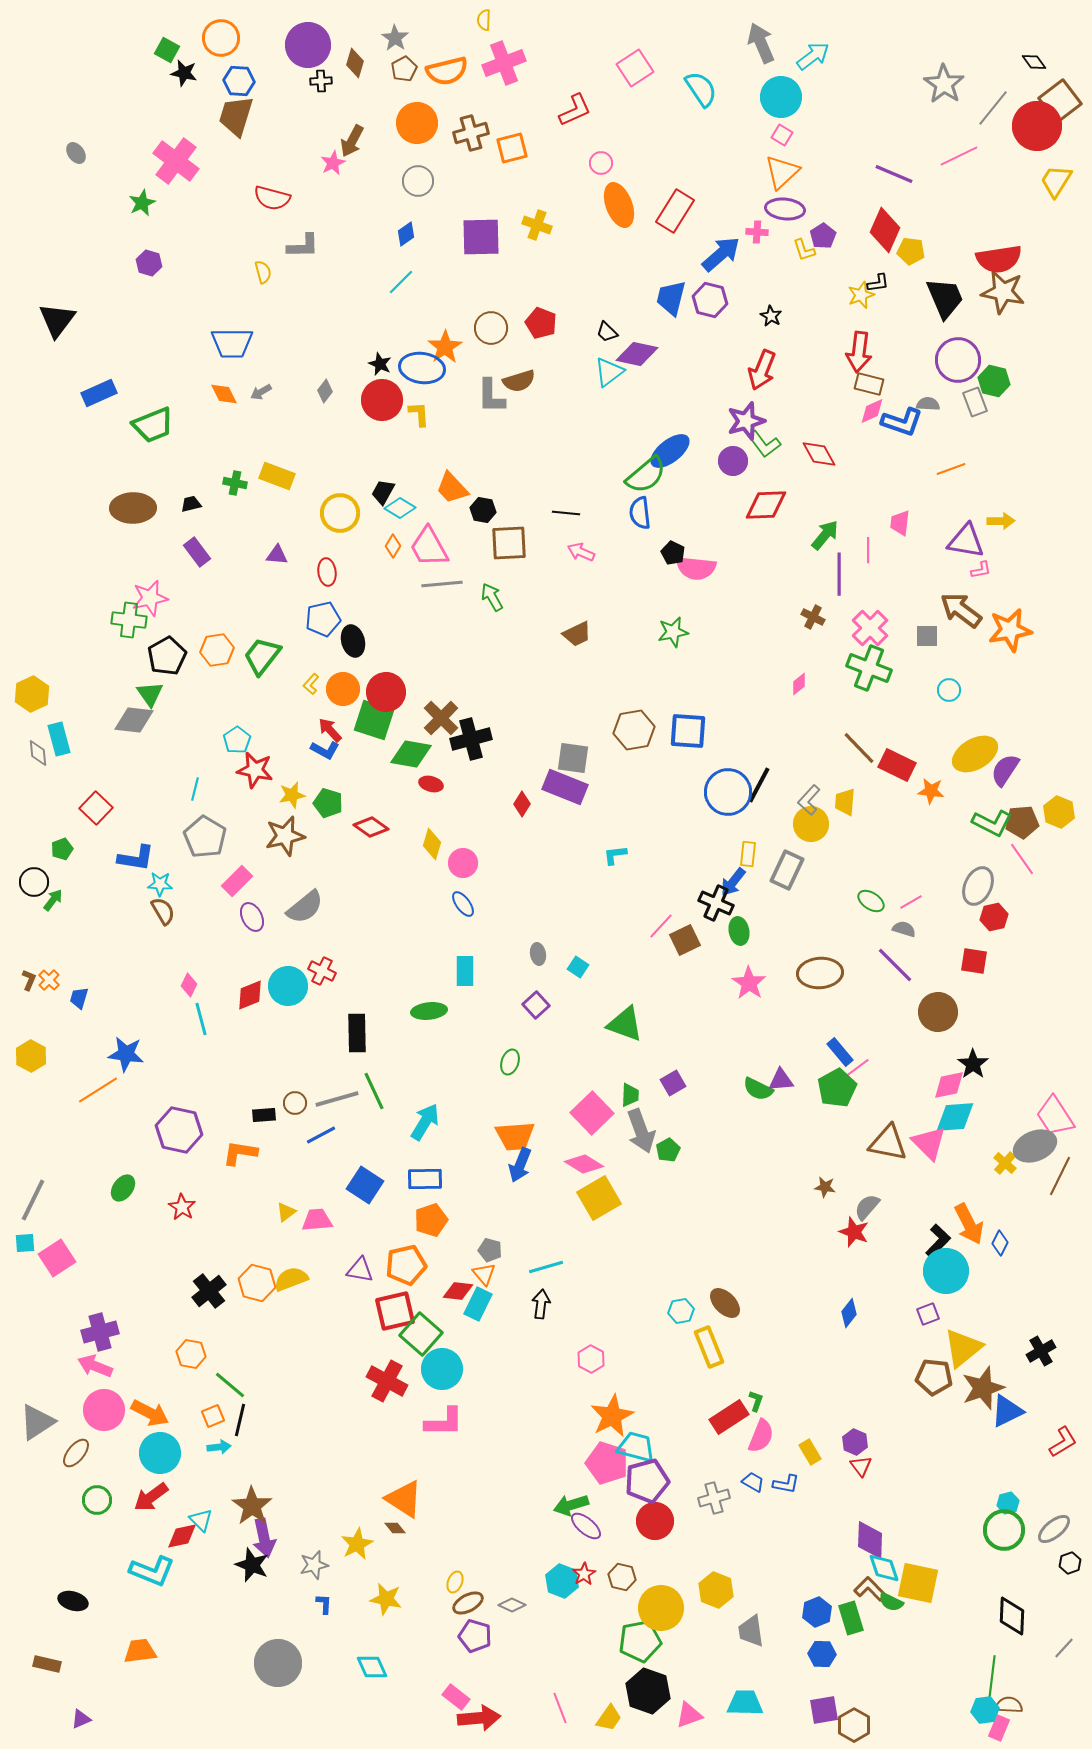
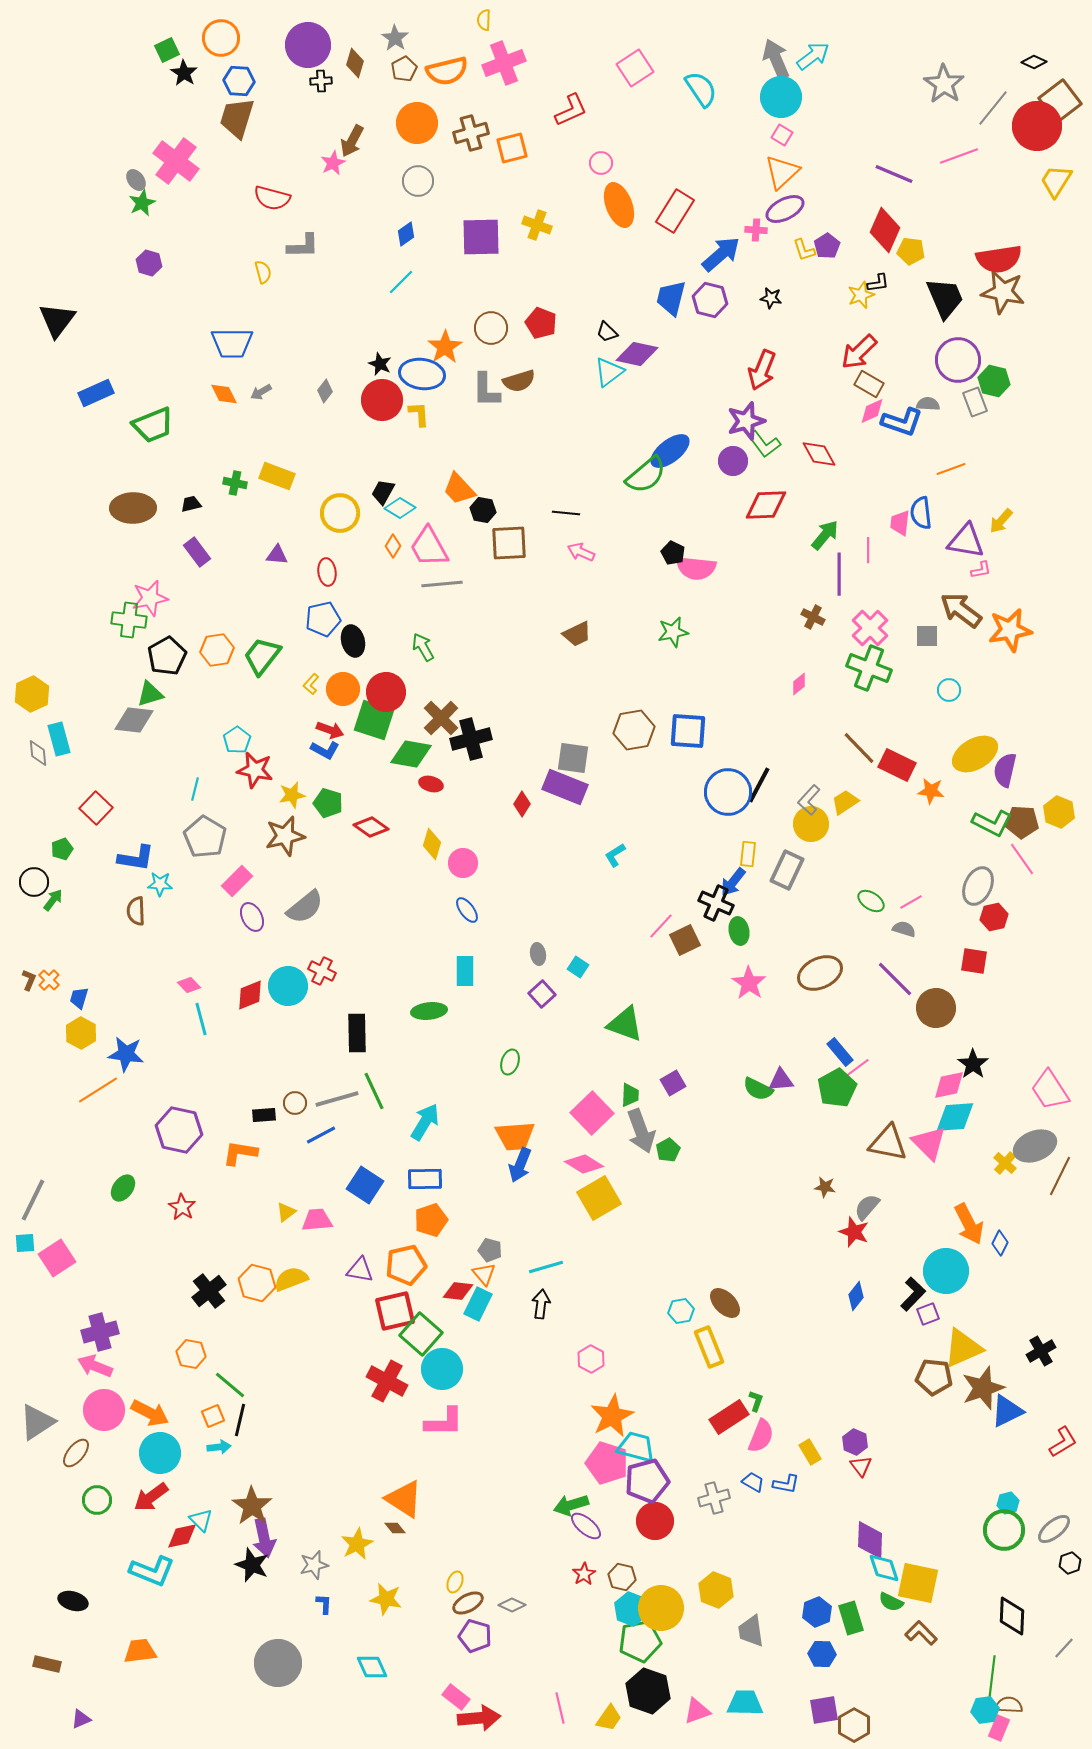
gray arrow at (761, 43): moved 15 px right, 16 px down
green square at (167, 50): rotated 35 degrees clockwise
black diamond at (1034, 62): rotated 30 degrees counterclockwise
black star at (184, 73): rotated 20 degrees clockwise
red L-shape at (575, 110): moved 4 px left
brown trapezoid at (236, 116): moved 1 px right, 2 px down
gray ellipse at (76, 153): moved 60 px right, 27 px down
pink line at (959, 156): rotated 6 degrees clockwise
purple ellipse at (785, 209): rotated 33 degrees counterclockwise
pink cross at (757, 232): moved 1 px left, 2 px up
purple pentagon at (823, 236): moved 4 px right, 10 px down
black star at (771, 316): moved 18 px up; rotated 20 degrees counterclockwise
red arrow at (859, 352): rotated 39 degrees clockwise
blue ellipse at (422, 368): moved 6 px down
brown rectangle at (869, 384): rotated 16 degrees clockwise
blue rectangle at (99, 393): moved 3 px left
gray L-shape at (491, 396): moved 5 px left, 6 px up
orange trapezoid at (452, 488): moved 7 px right, 1 px down
blue semicircle at (640, 513): moved 281 px right
yellow arrow at (1001, 521): rotated 132 degrees clockwise
green arrow at (492, 597): moved 69 px left, 50 px down
green triangle at (150, 694): rotated 48 degrees clockwise
red arrow at (330, 730): rotated 152 degrees clockwise
purple semicircle at (1005, 770): rotated 20 degrees counterclockwise
yellow trapezoid at (845, 802): rotated 52 degrees clockwise
brown pentagon at (1022, 822): rotated 8 degrees clockwise
cyan L-shape at (615, 855): rotated 25 degrees counterclockwise
blue ellipse at (463, 904): moved 4 px right, 6 px down
brown semicircle at (163, 911): moved 27 px left; rotated 152 degrees counterclockwise
purple line at (895, 965): moved 14 px down
brown ellipse at (820, 973): rotated 21 degrees counterclockwise
pink diamond at (189, 985): rotated 70 degrees counterclockwise
purple square at (536, 1005): moved 6 px right, 11 px up
brown circle at (938, 1012): moved 2 px left, 4 px up
yellow hexagon at (31, 1056): moved 50 px right, 23 px up
pink trapezoid at (1055, 1116): moved 5 px left, 26 px up
black L-shape at (938, 1241): moved 25 px left, 53 px down
blue diamond at (849, 1313): moved 7 px right, 17 px up
yellow triangle at (963, 1348): rotated 15 degrees clockwise
cyan hexagon at (562, 1581): moved 69 px right, 28 px down
brown L-shape at (870, 1589): moved 51 px right, 44 px down
pink line at (560, 1708): rotated 8 degrees clockwise
pink triangle at (689, 1715): moved 8 px right, 4 px up
